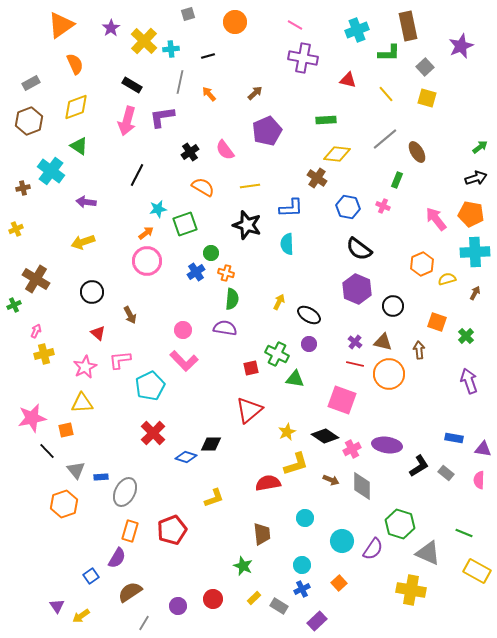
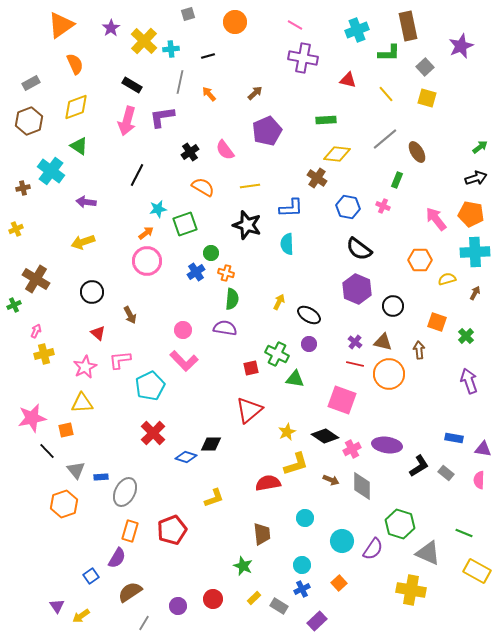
orange hexagon at (422, 264): moved 2 px left, 4 px up; rotated 25 degrees clockwise
